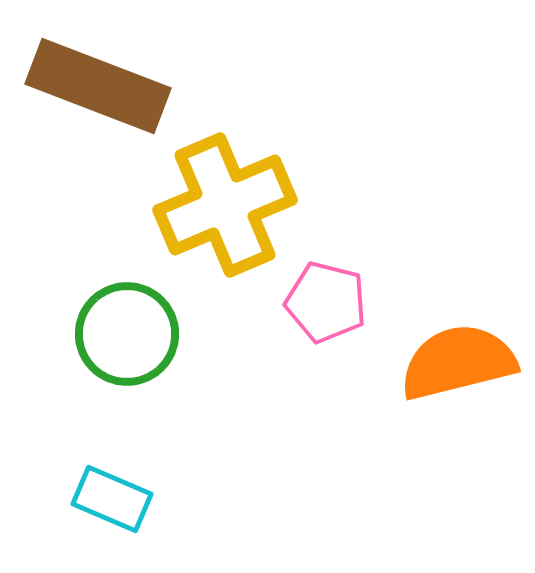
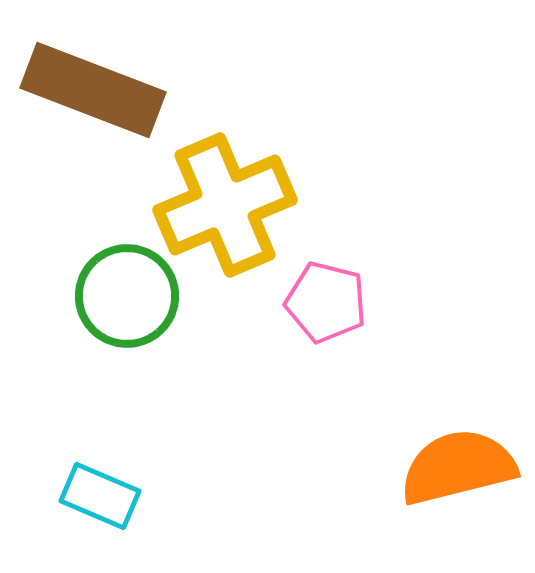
brown rectangle: moved 5 px left, 4 px down
green circle: moved 38 px up
orange semicircle: moved 105 px down
cyan rectangle: moved 12 px left, 3 px up
